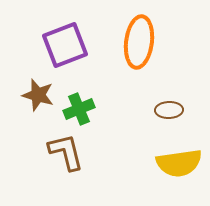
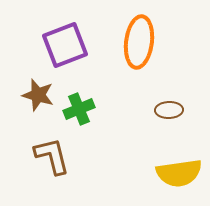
brown L-shape: moved 14 px left, 4 px down
yellow semicircle: moved 10 px down
